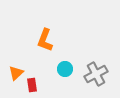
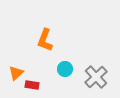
gray cross: moved 3 px down; rotated 15 degrees counterclockwise
red rectangle: rotated 72 degrees counterclockwise
